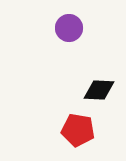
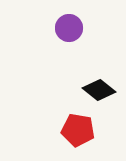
black diamond: rotated 36 degrees clockwise
